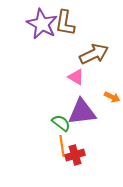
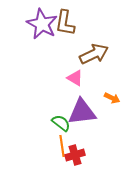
pink triangle: moved 1 px left, 1 px down
orange arrow: moved 1 px down
